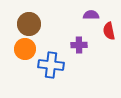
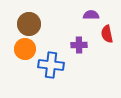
red semicircle: moved 2 px left, 3 px down
